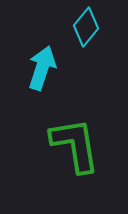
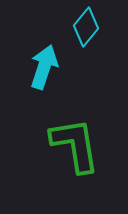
cyan arrow: moved 2 px right, 1 px up
